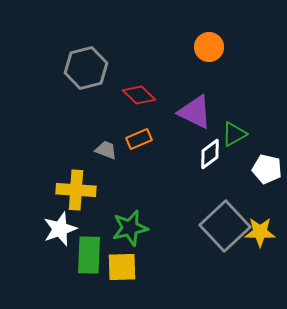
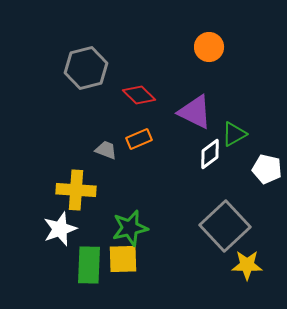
yellow star: moved 13 px left, 33 px down
green rectangle: moved 10 px down
yellow square: moved 1 px right, 8 px up
